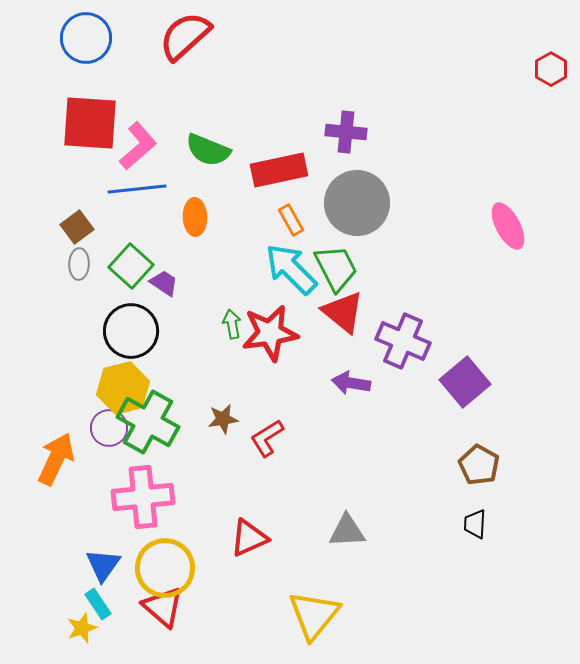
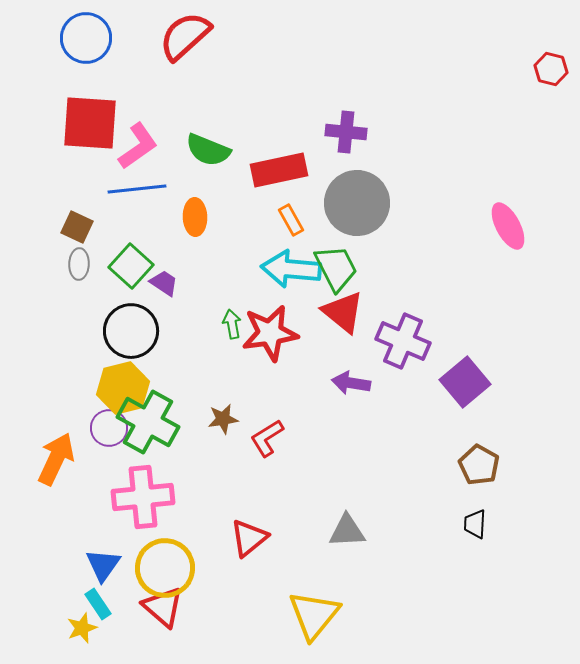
red hexagon at (551, 69): rotated 16 degrees counterclockwise
pink L-shape at (138, 146): rotated 6 degrees clockwise
brown square at (77, 227): rotated 28 degrees counterclockwise
cyan arrow at (291, 269): rotated 40 degrees counterclockwise
red triangle at (249, 538): rotated 15 degrees counterclockwise
